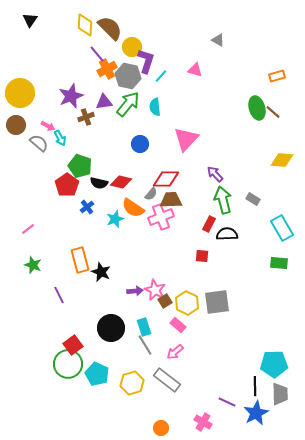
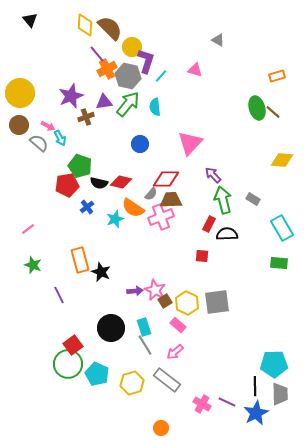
black triangle at (30, 20): rotated 14 degrees counterclockwise
brown circle at (16, 125): moved 3 px right
pink triangle at (186, 139): moved 4 px right, 4 px down
purple arrow at (215, 174): moved 2 px left, 1 px down
red pentagon at (67, 185): rotated 25 degrees clockwise
pink cross at (203, 422): moved 1 px left, 18 px up
